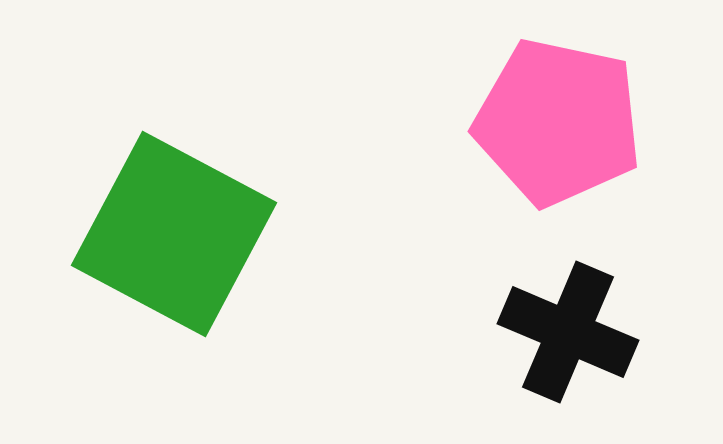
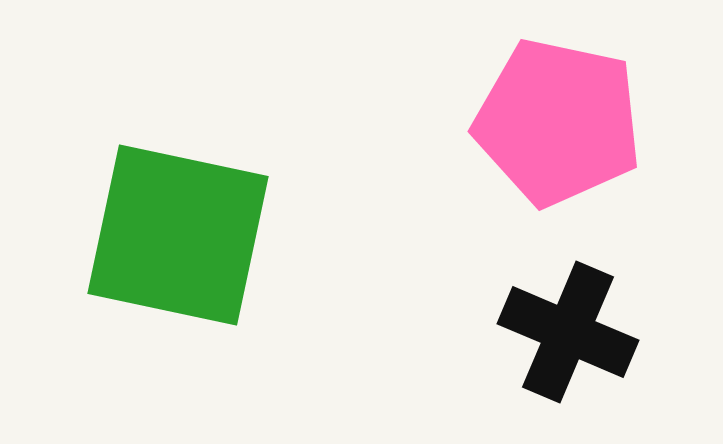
green square: moved 4 px right, 1 px down; rotated 16 degrees counterclockwise
